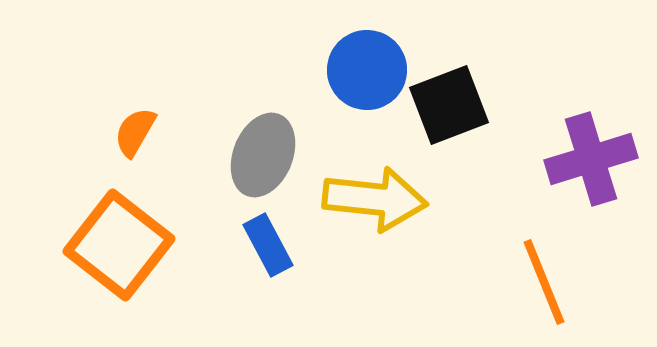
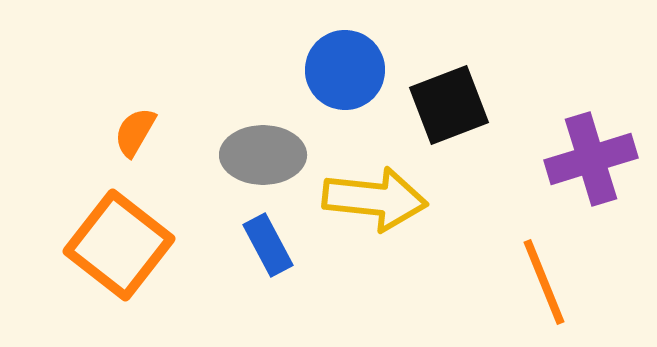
blue circle: moved 22 px left
gray ellipse: rotated 68 degrees clockwise
